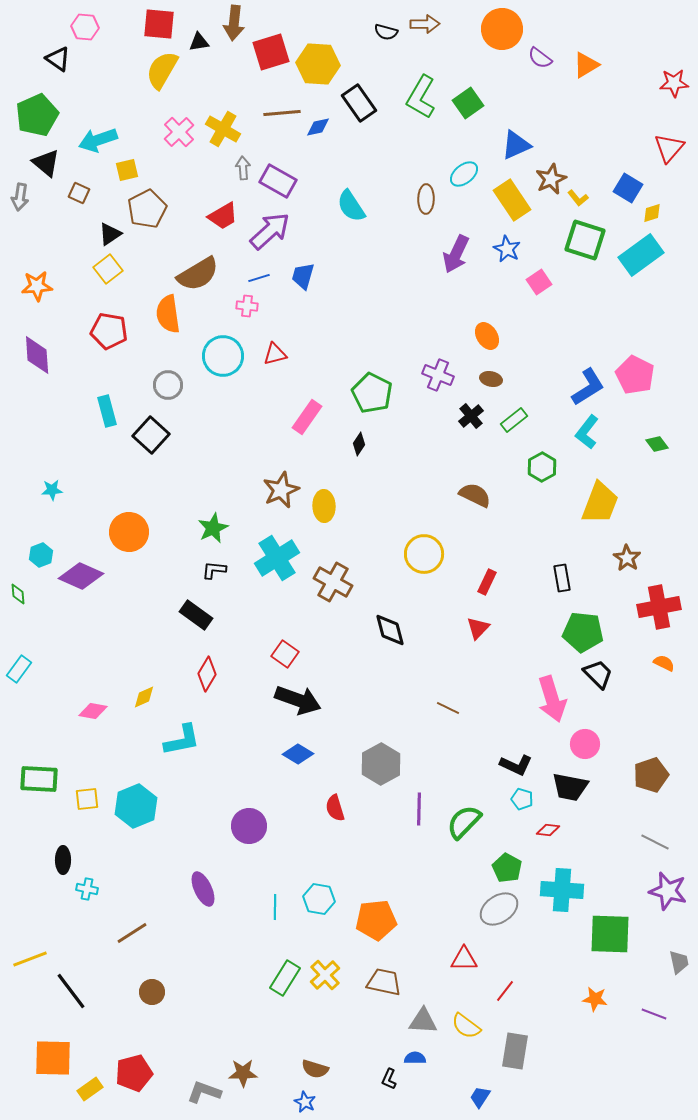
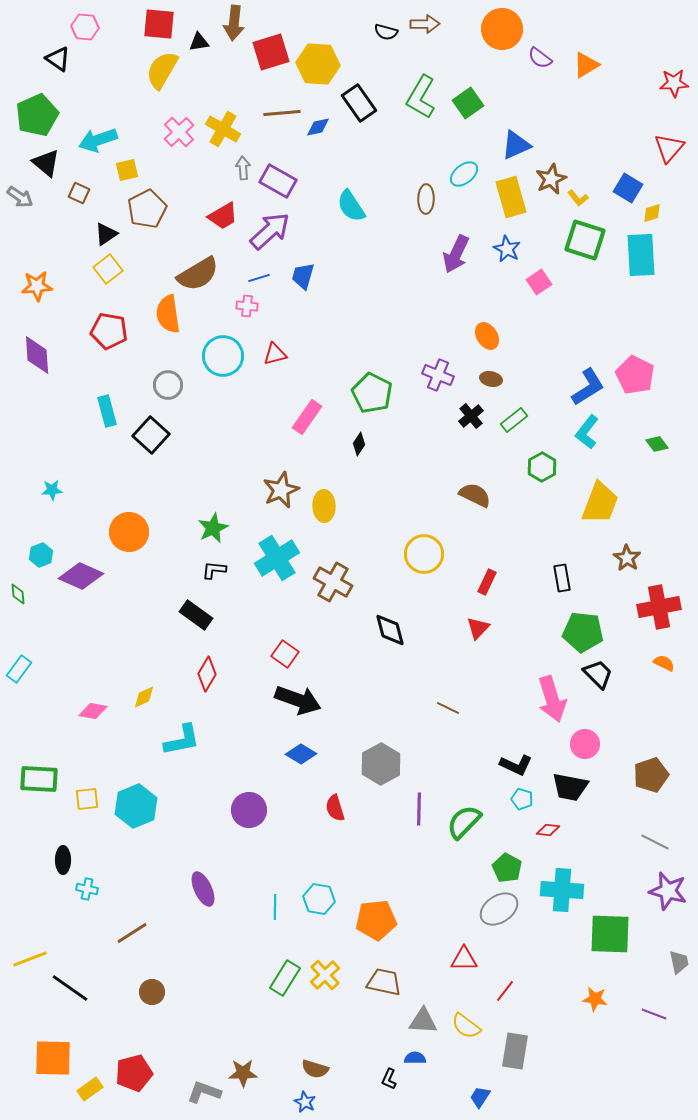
gray arrow at (20, 197): rotated 64 degrees counterclockwise
yellow rectangle at (512, 200): moved 1 px left, 3 px up; rotated 18 degrees clockwise
black triangle at (110, 234): moved 4 px left
cyan rectangle at (641, 255): rotated 57 degrees counterclockwise
blue diamond at (298, 754): moved 3 px right
purple circle at (249, 826): moved 16 px up
black line at (71, 991): moved 1 px left, 3 px up; rotated 18 degrees counterclockwise
